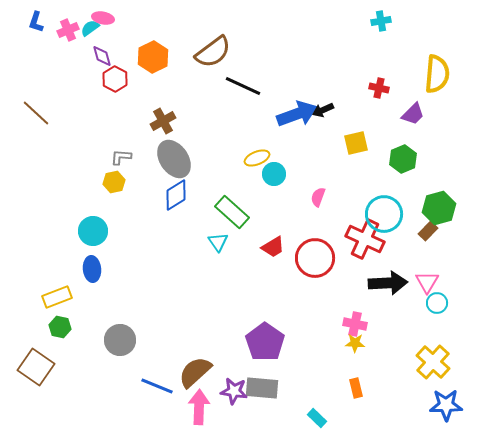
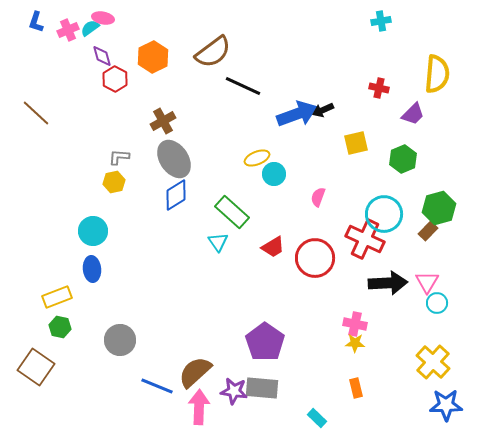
gray L-shape at (121, 157): moved 2 px left
